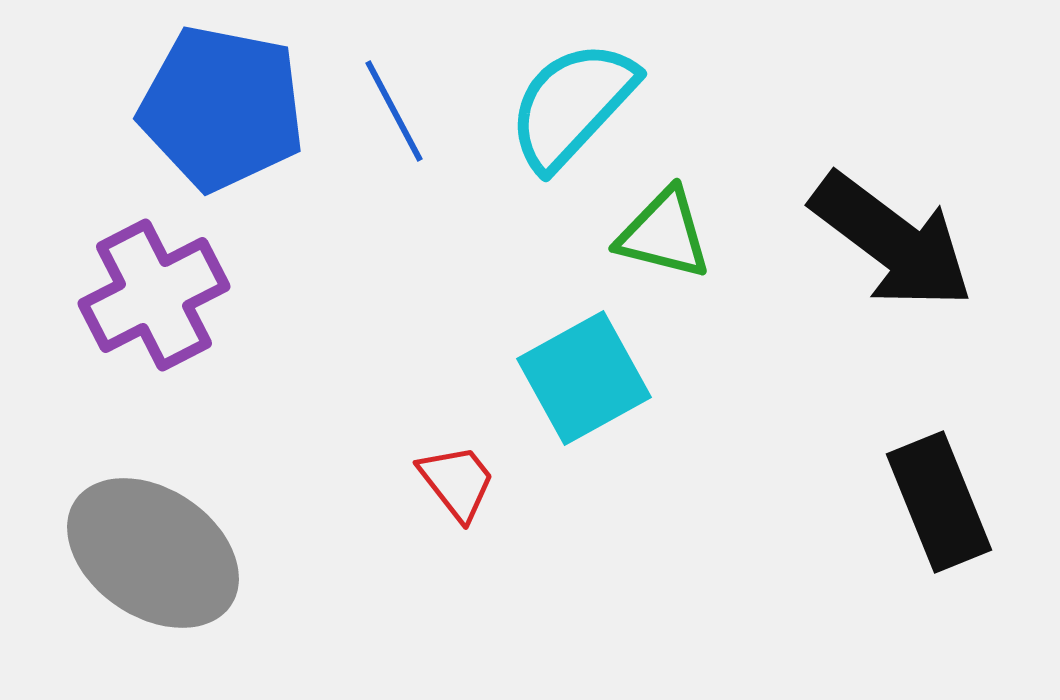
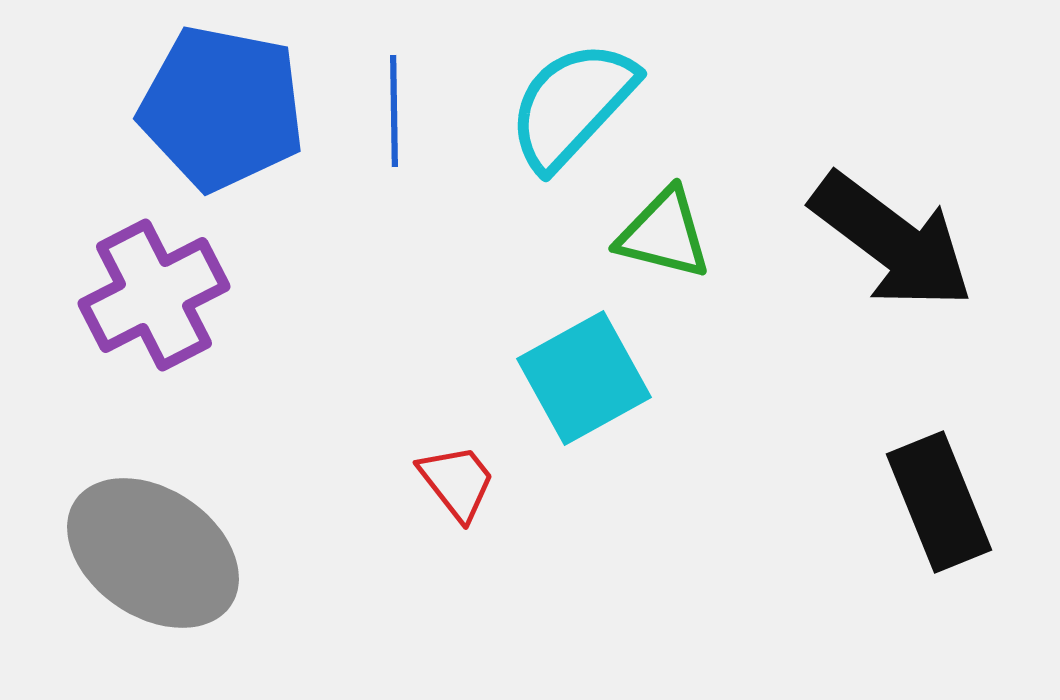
blue line: rotated 27 degrees clockwise
